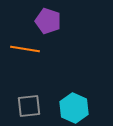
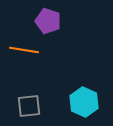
orange line: moved 1 px left, 1 px down
cyan hexagon: moved 10 px right, 6 px up
